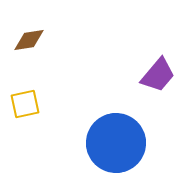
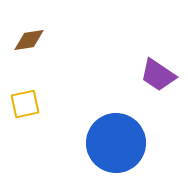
purple trapezoid: rotated 84 degrees clockwise
